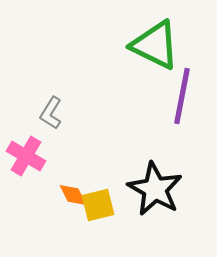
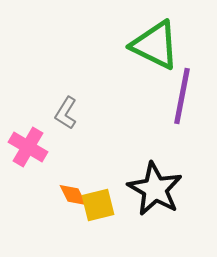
gray L-shape: moved 15 px right
pink cross: moved 2 px right, 9 px up
